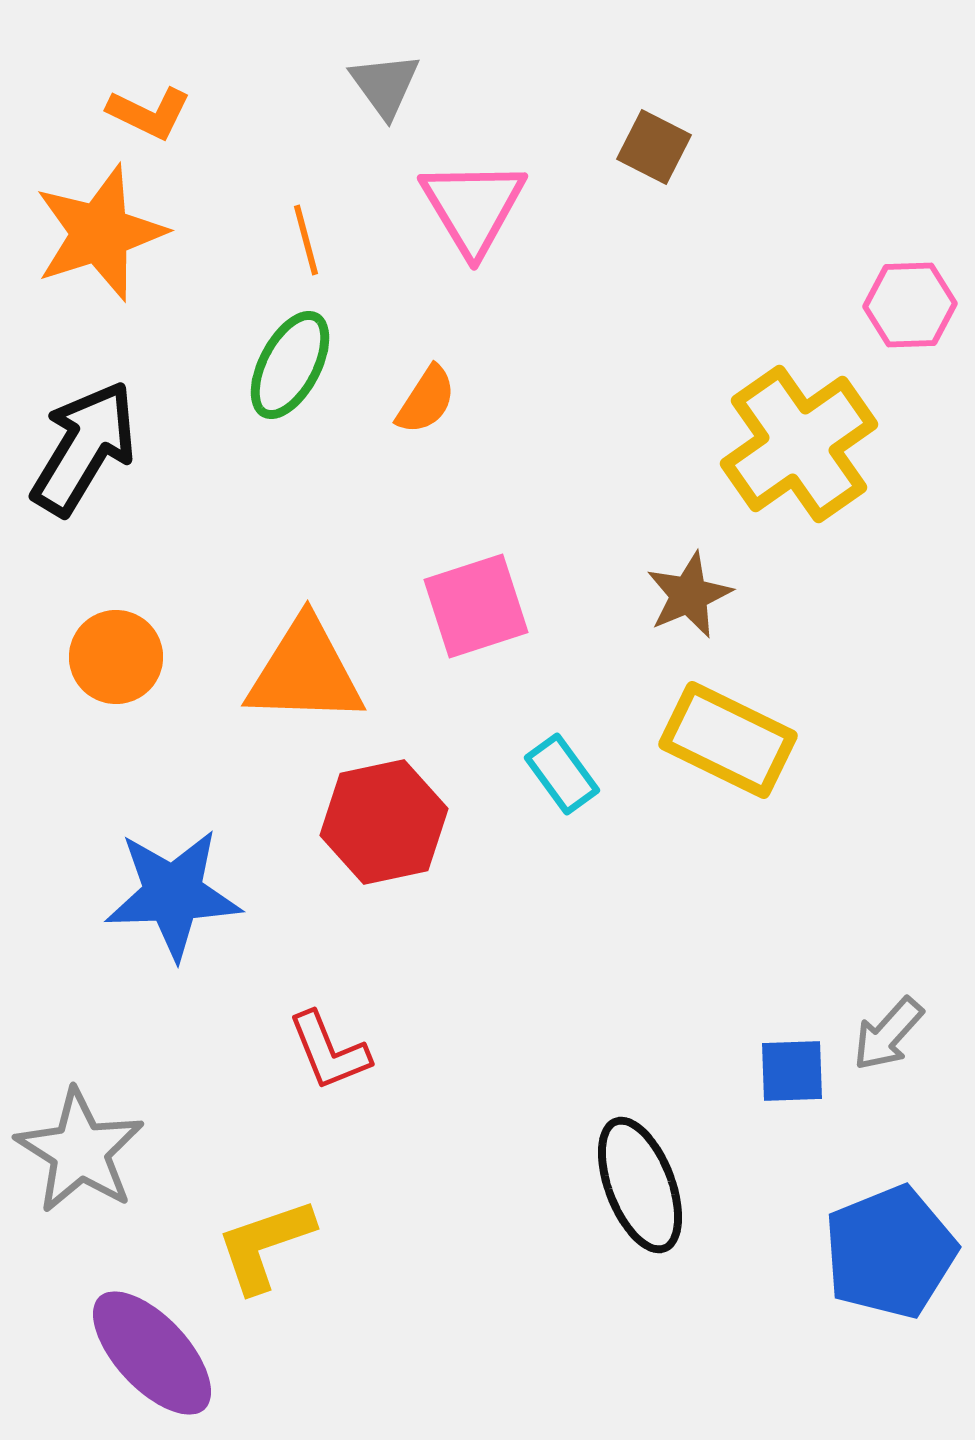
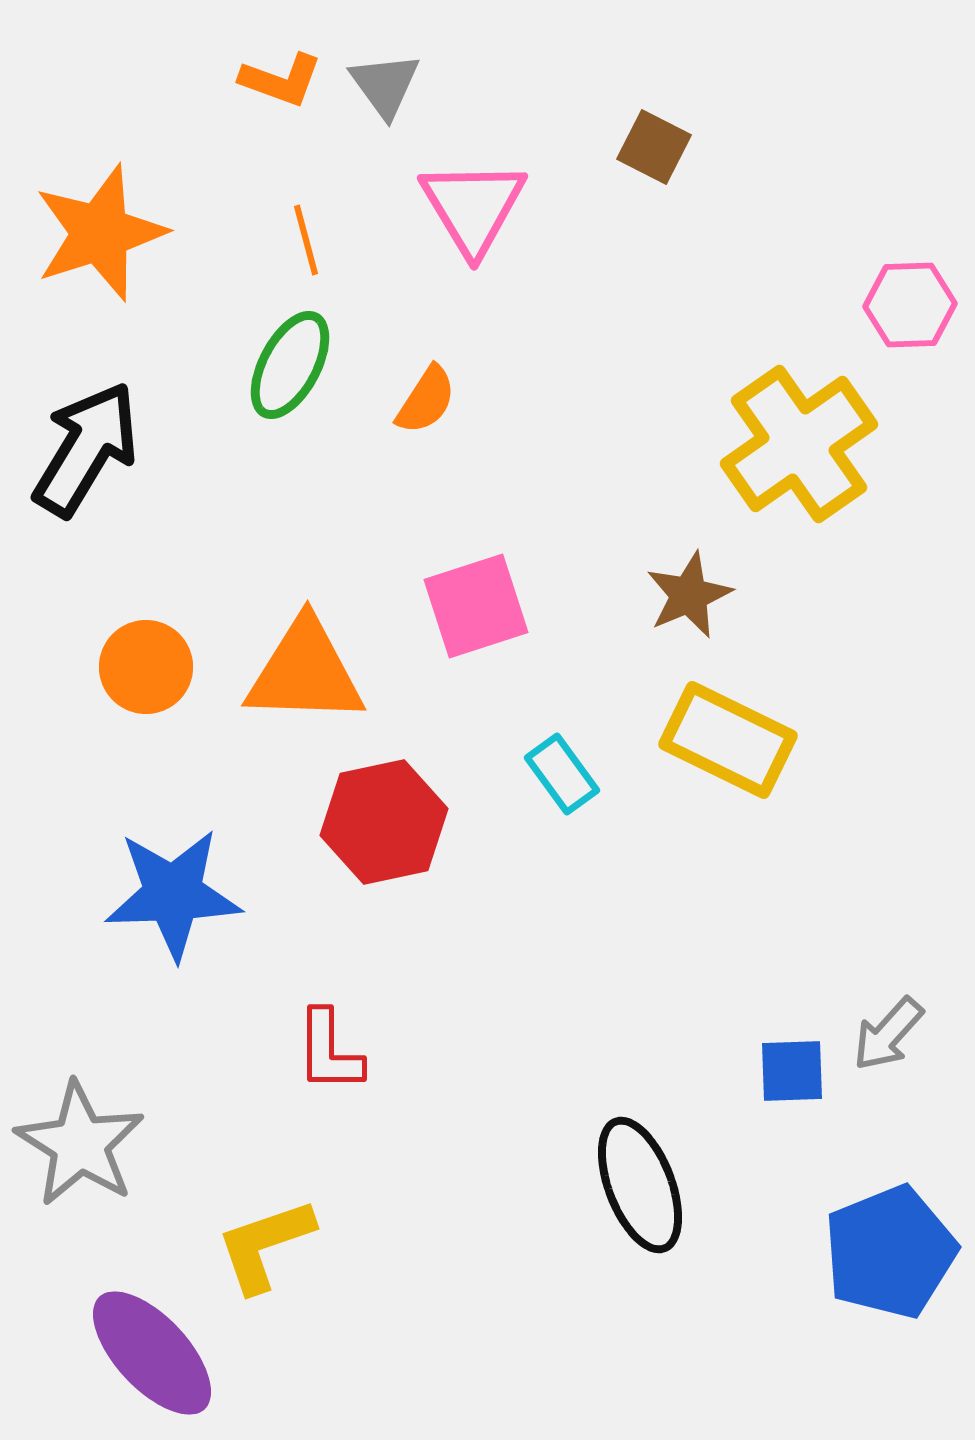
orange L-shape: moved 132 px right, 33 px up; rotated 6 degrees counterclockwise
black arrow: moved 2 px right, 1 px down
orange circle: moved 30 px right, 10 px down
red L-shape: rotated 22 degrees clockwise
gray star: moved 7 px up
